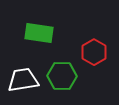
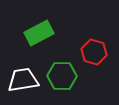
green rectangle: rotated 36 degrees counterclockwise
red hexagon: rotated 15 degrees counterclockwise
